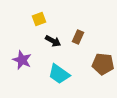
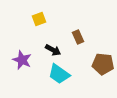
brown rectangle: rotated 48 degrees counterclockwise
black arrow: moved 9 px down
